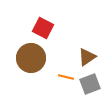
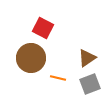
brown triangle: moved 1 px down
orange line: moved 8 px left, 1 px down
